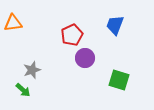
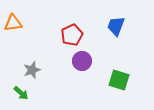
blue trapezoid: moved 1 px right, 1 px down
purple circle: moved 3 px left, 3 px down
green arrow: moved 2 px left, 3 px down
